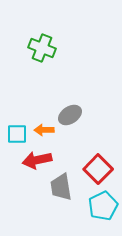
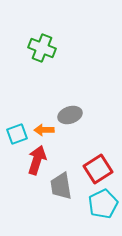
gray ellipse: rotated 15 degrees clockwise
cyan square: rotated 20 degrees counterclockwise
red arrow: rotated 120 degrees clockwise
red square: rotated 12 degrees clockwise
gray trapezoid: moved 1 px up
cyan pentagon: moved 2 px up
